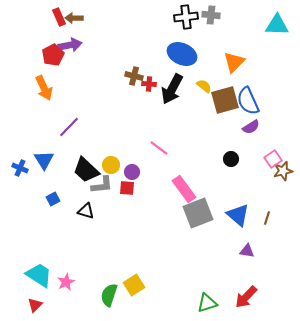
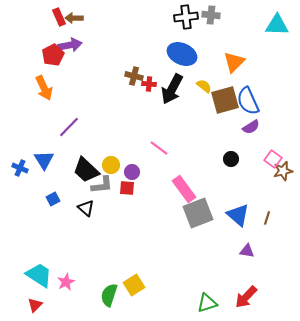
pink square at (273, 159): rotated 18 degrees counterclockwise
black triangle at (86, 211): moved 3 px up; rotated 24 degrees clockwise
